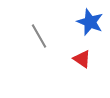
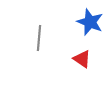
gray line: moved 2 px down; rotated 35 degrees clockwise
